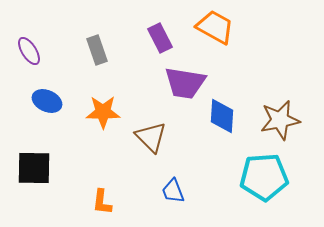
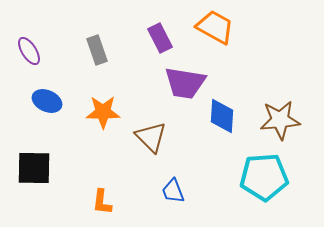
brown star: rotated 6 degrees clockwise
